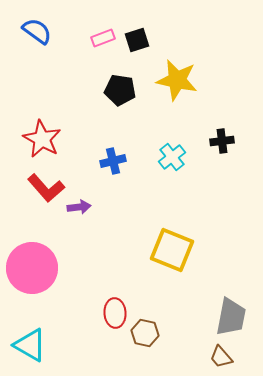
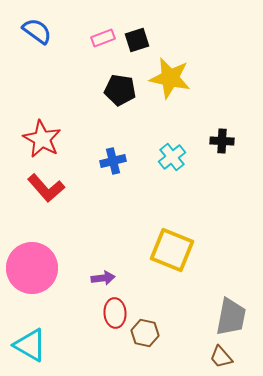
yellow star: moved 7 px left, 2 px up
black cross: rotated 10 degrees clockwise
purple arrow: moved 24 px right, 71 px down
